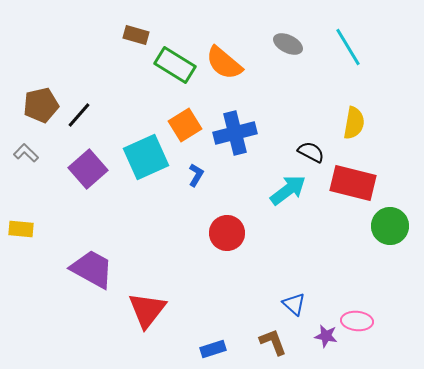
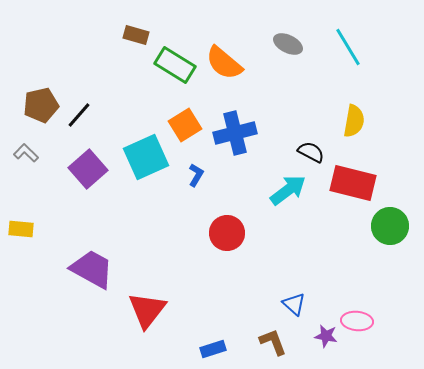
yellow semicircle: moved 2 px up
